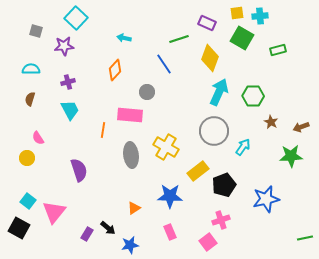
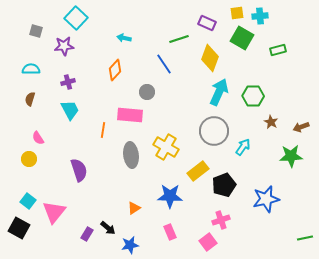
yellow circle at (27, 158): moved 2 px right, 1 px down
